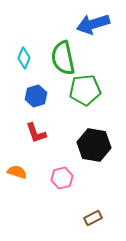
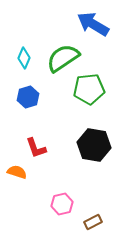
blue arrow: rotated 48 degrees clockwise
green semicircle: rotated 68 degrees clockwise
green pentagon: moved 4 px right, 1 px up
blue hexagon: moved 8 px left, 1 px down
red L-shape: moved 15 px down
pink hexagon: moved 26 px down
brown rectangle: moved 4 px down
